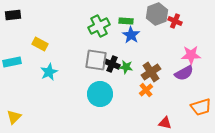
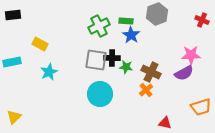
red cross: moved 27 px right, 1 px up
black cross: moved 6 px up; rotated 21 degrees counterclockwise
brown cross: rotated 30 degrees counterclockwise
